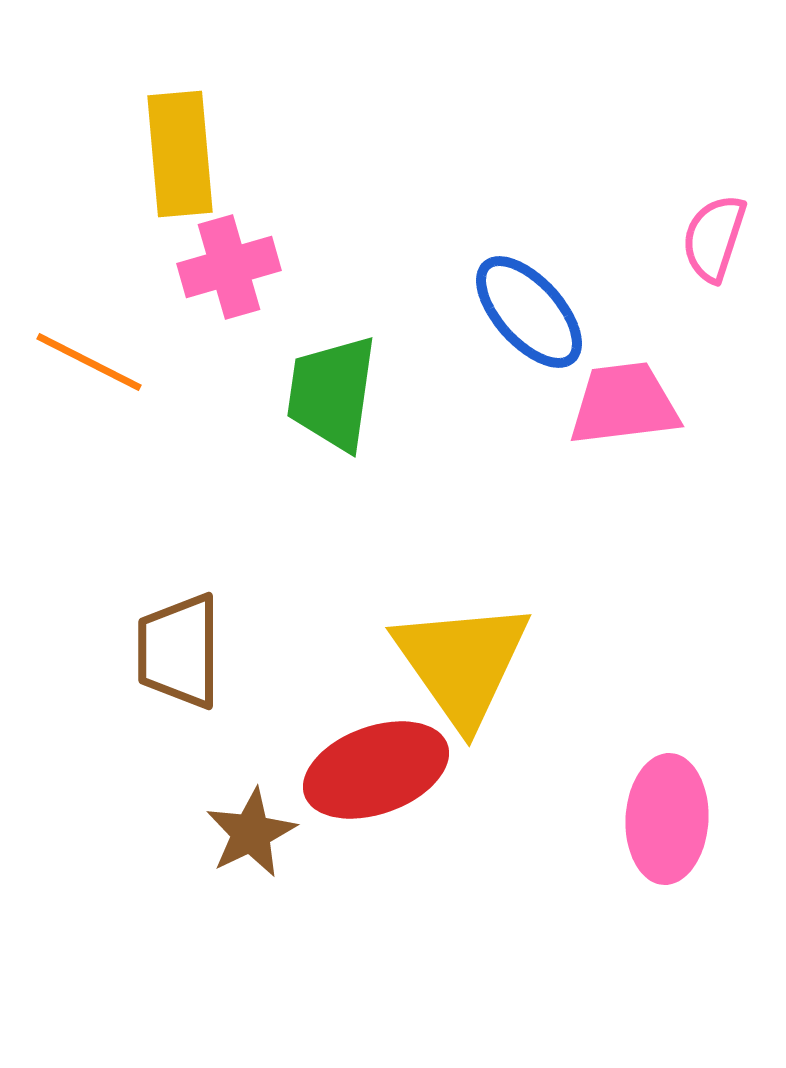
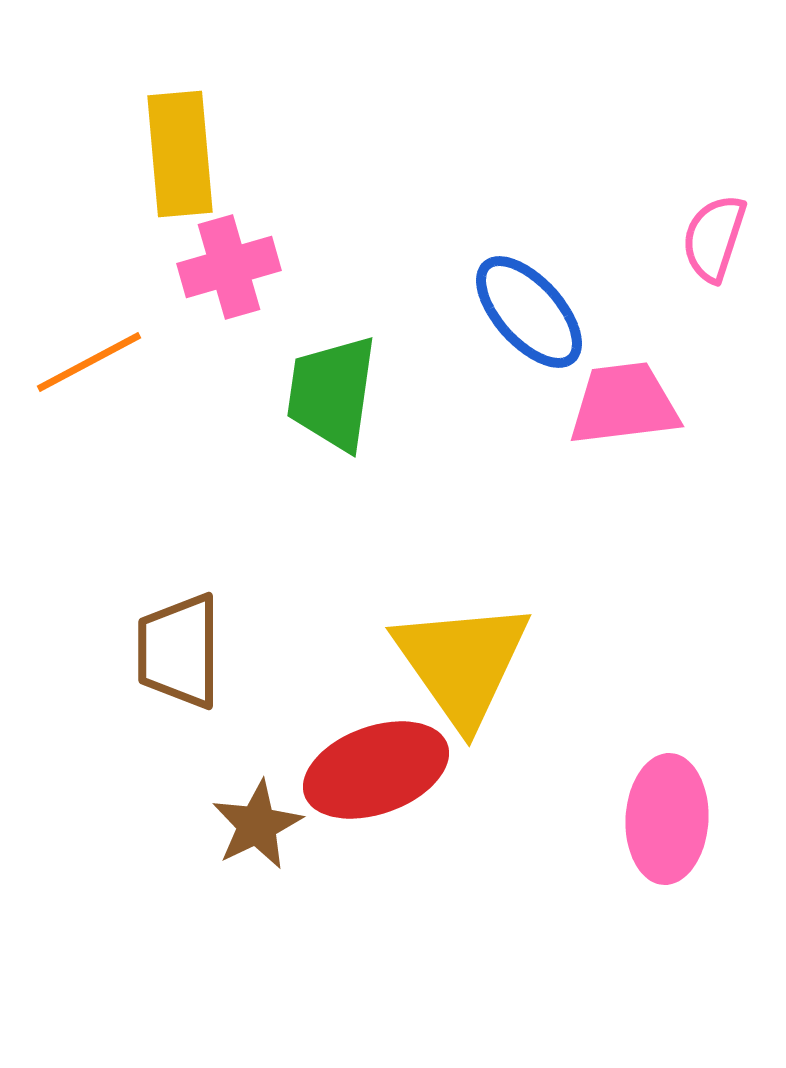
orange line: rotated 55 degrees counterclockwise
brown star: moved 6 px right, 8 px up
